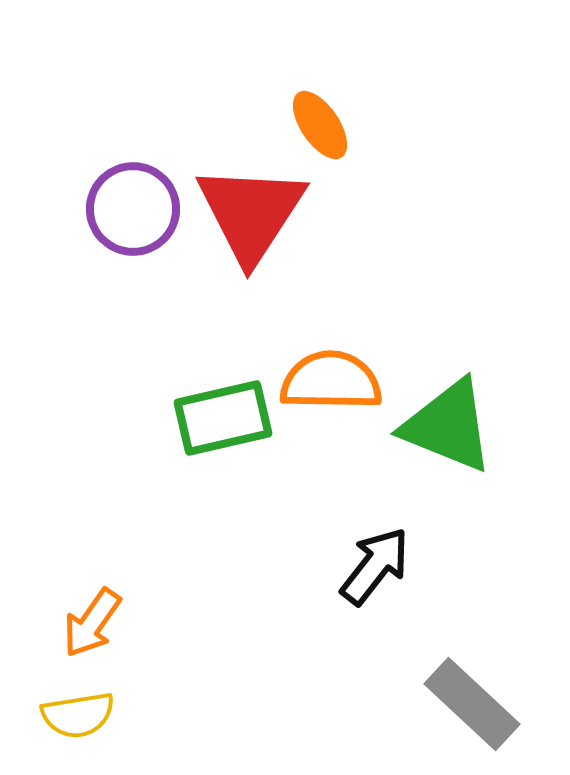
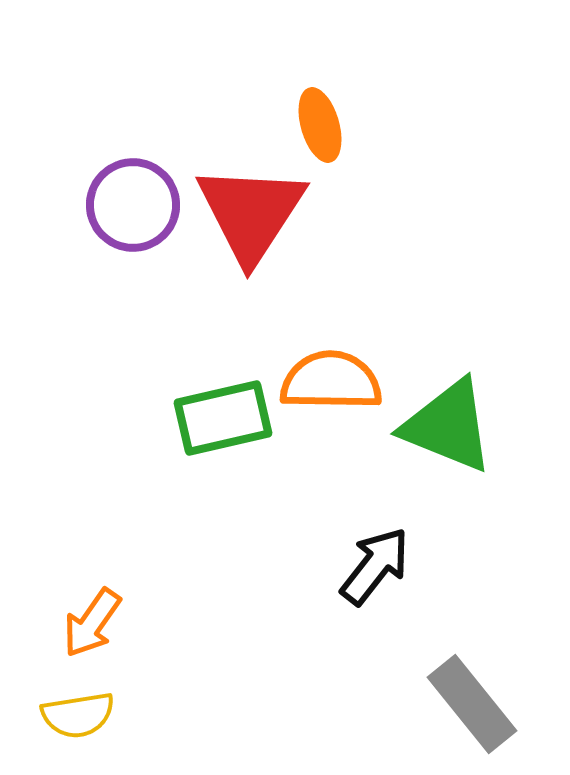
orange ellipse: rotated 18 degrees clockwise
purple circle: moved 4 px up
gray rectangle: rotated 8 degrees clockwise
